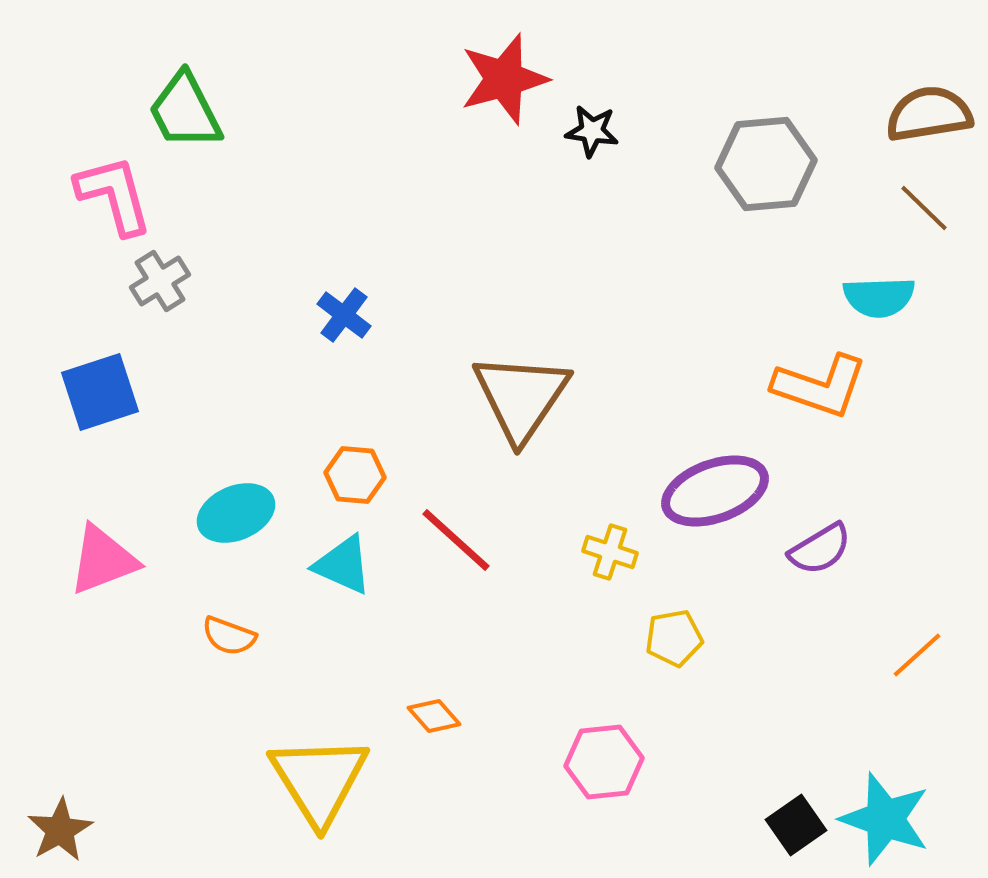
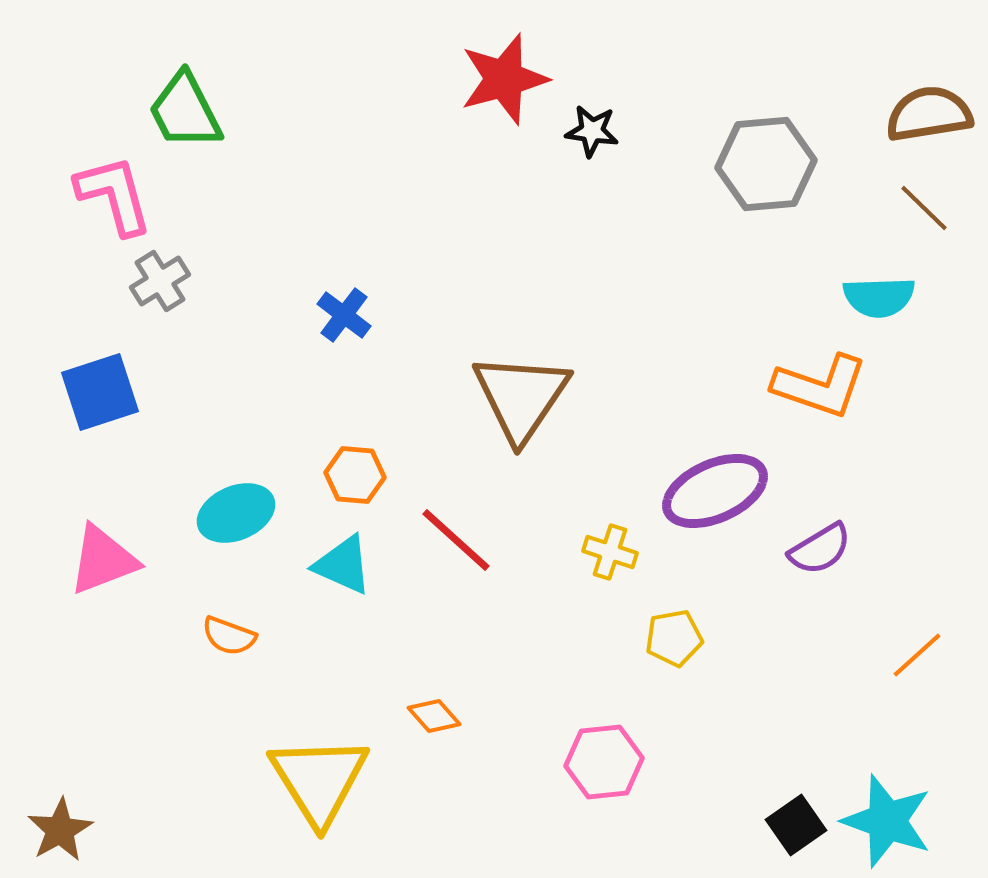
purple ellipse: rotated 4 degrees counterclockwise
cyan star: moved 2 px right, 2 px down
